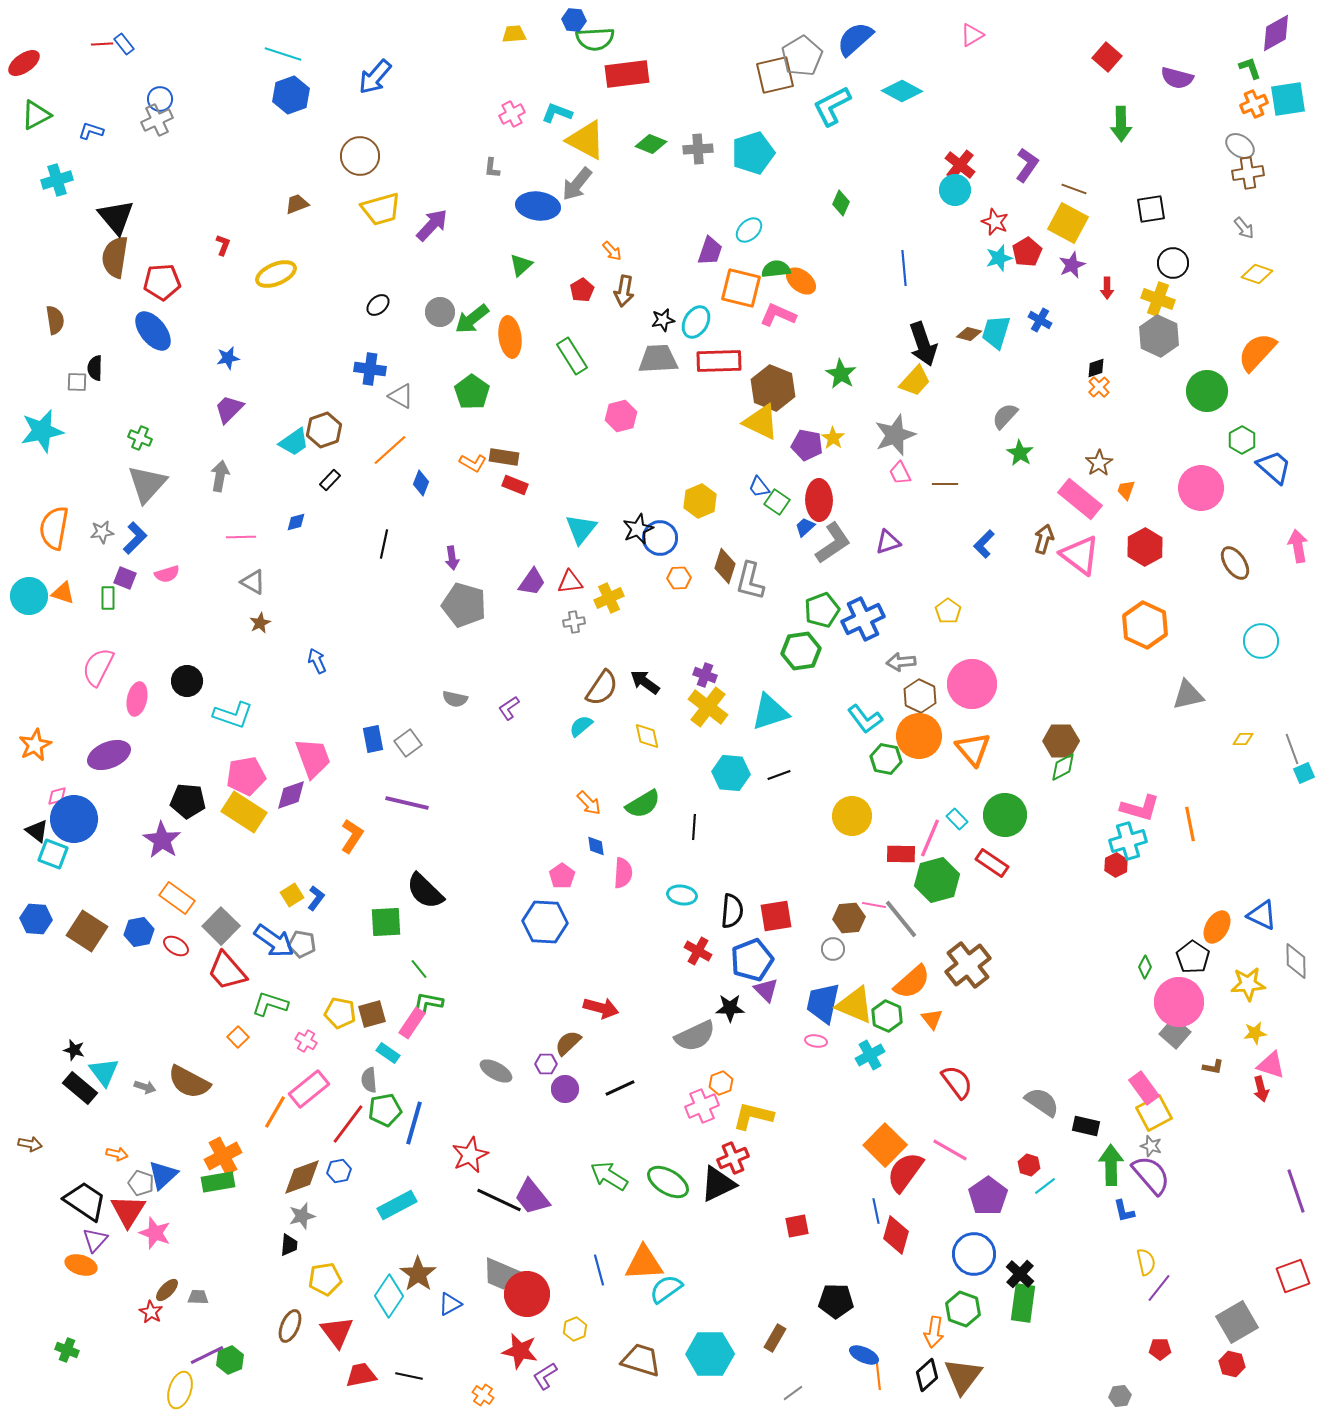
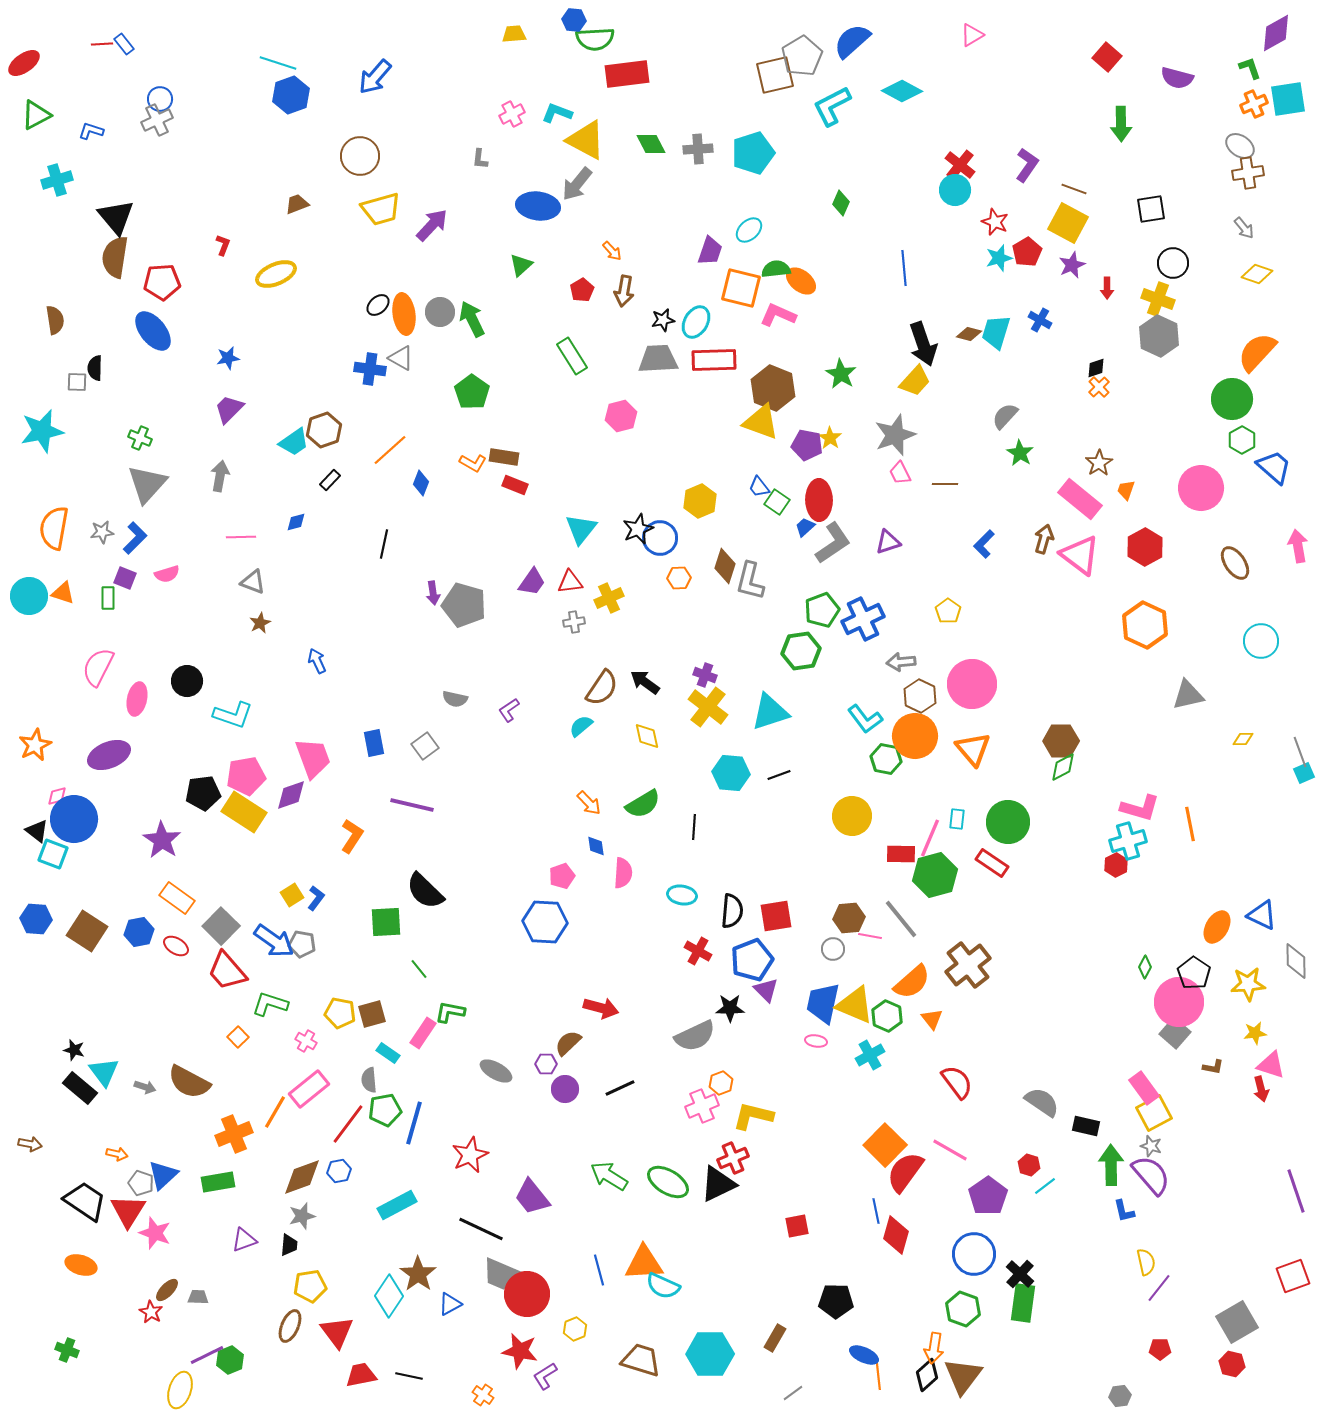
blue semicircle at (855, 39): moved 3 px left, 2 px down
cyan line at (283, 54): moved 5 px left, 9 px down
green diamond at (651, 144): rotated 40 degrees clockwise
gray L-shape at (492, 168): moved 12 px left, 9 px up
green arrow at (472, 319): rotated 102 degrees clockwise
orange ellipse at (510, 337): moved 106 px left, 23 px up
red rectangle at (719, 361): moved 5 px left, 1 px up
green circle at (1207, 391): moved 25 px right, 8 px down
gray triangle at (401, 396): moved 38 px up
yellow triangle at (761, 422): rotated 6 degrees counterclockwise
yellow star at (833, 438): moved 3 px left
purple arrow at (452, 558): moved 19 px left, 35 px down
gray triangle at (253, 582): rotated 8 degrees counterclockwise
purple L-shape at (509, 708): moved 2 px down
orange circle at (919, 736): moved 4 px left
blue rectangle at (373, 739): moved 1 px right, 4 px down
gray square at (408, 743): moved 17 px right, 3 px down
gray line at (1292, 749): moved 8 px right, 3 px down
black pentagon at (188, 801): moved 15 px right, 8 px up; rotated 12 degrees counterclockwise
purple line at (407, 803): moved 5 px right, 2 px down
green circle at (1005, 815): moved 3 px right, 7 px down
cyan rectangle at (957, 819): rotated 50 degrees clockwise
pink pentagon at (562, 876): rotated 15 degrees clockwise
green hexagon at (937, 880): moved 2 px left, 5 px up
pink line at (874, 905): moved 4 px left, 31 px down
black pentagon at (1193, 957): moved 1 px right, 16 px down
green L-shape at (428, 1003): moved 22 px right, 9 px down
pink rectangle at (412, 1023): moved 11 px right, 10 px down
orange cross at (223, 1156): moved 11 px right, 22 px up; rotated 6 degrees clockwise
black line at (499, 1200): moved 18 px left, 29 px down
purple triangle at (95, 1240): moved 149 px right; rotated 28 degrees clockwise
yellow pentagon at (325, 1279): moved 15 px left, 7 px down
cyan semicircle at (666, 1289): moved 3 px left, 3 px up; rotated 120 degrees counterclockwise
orange arrow at (934, 1332): moved 16 px down
